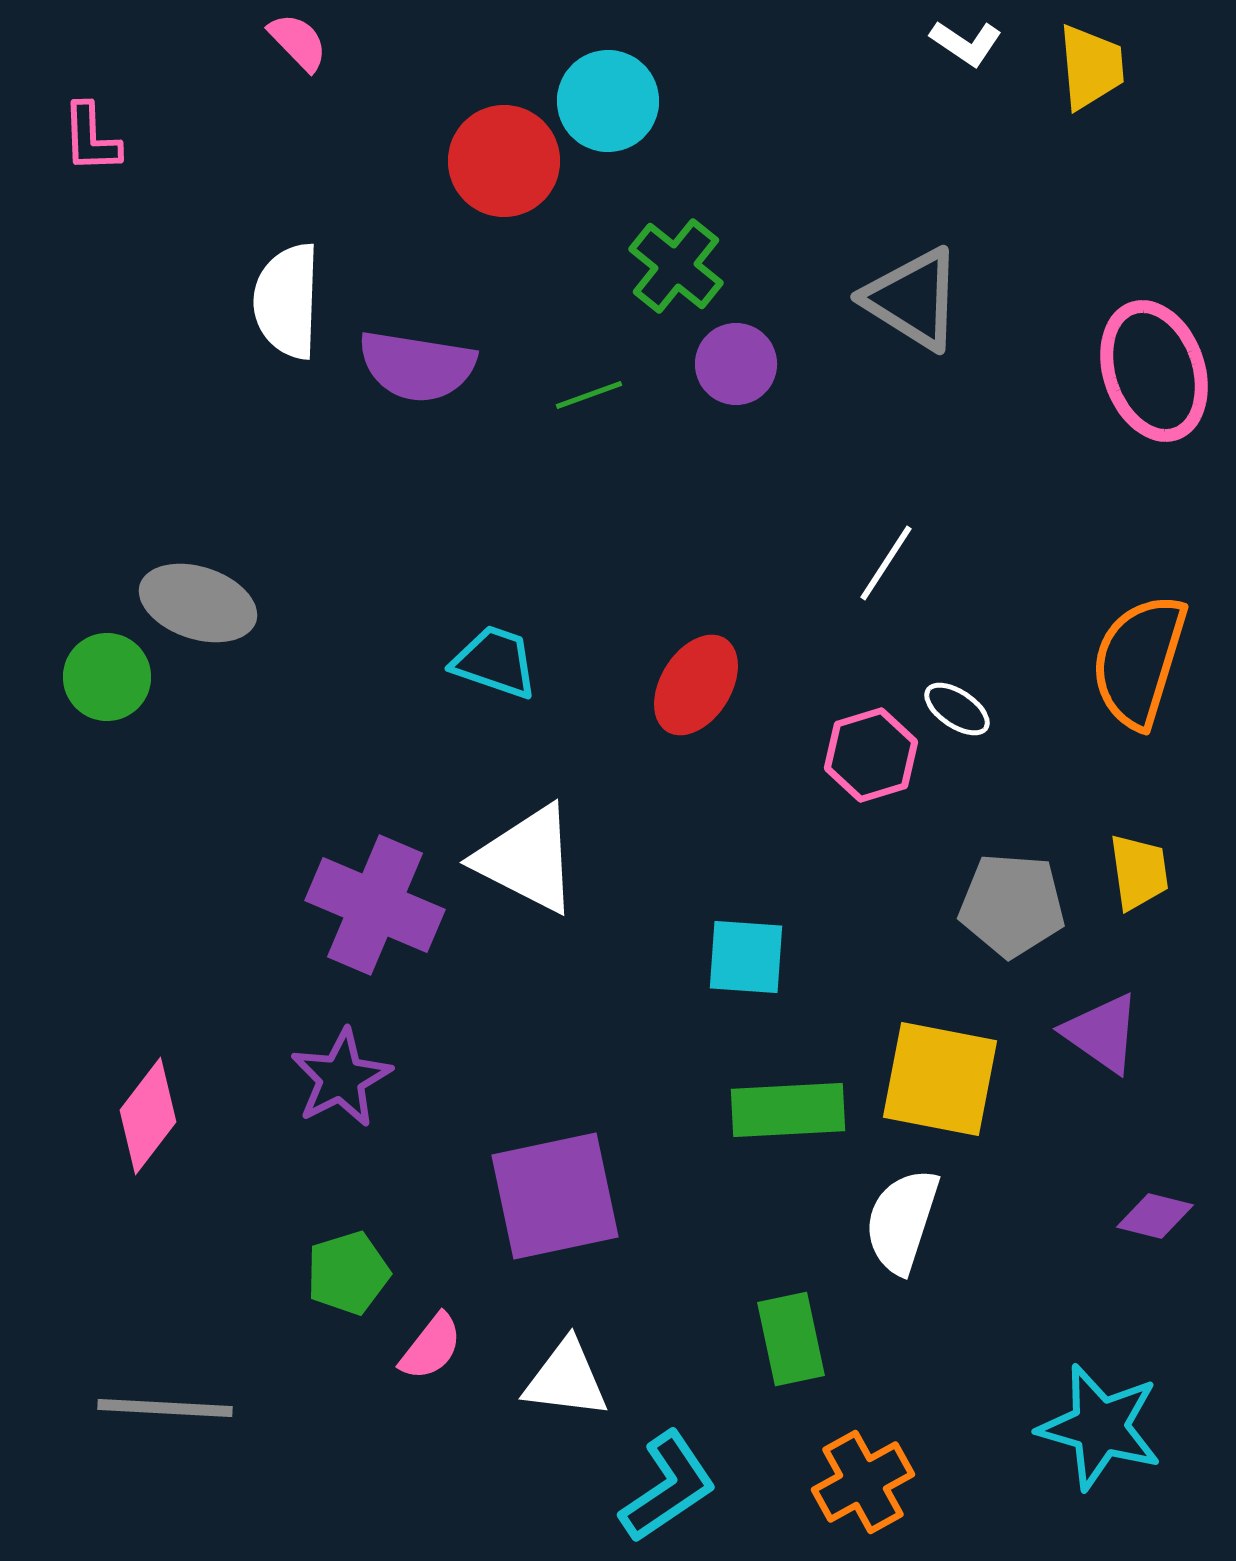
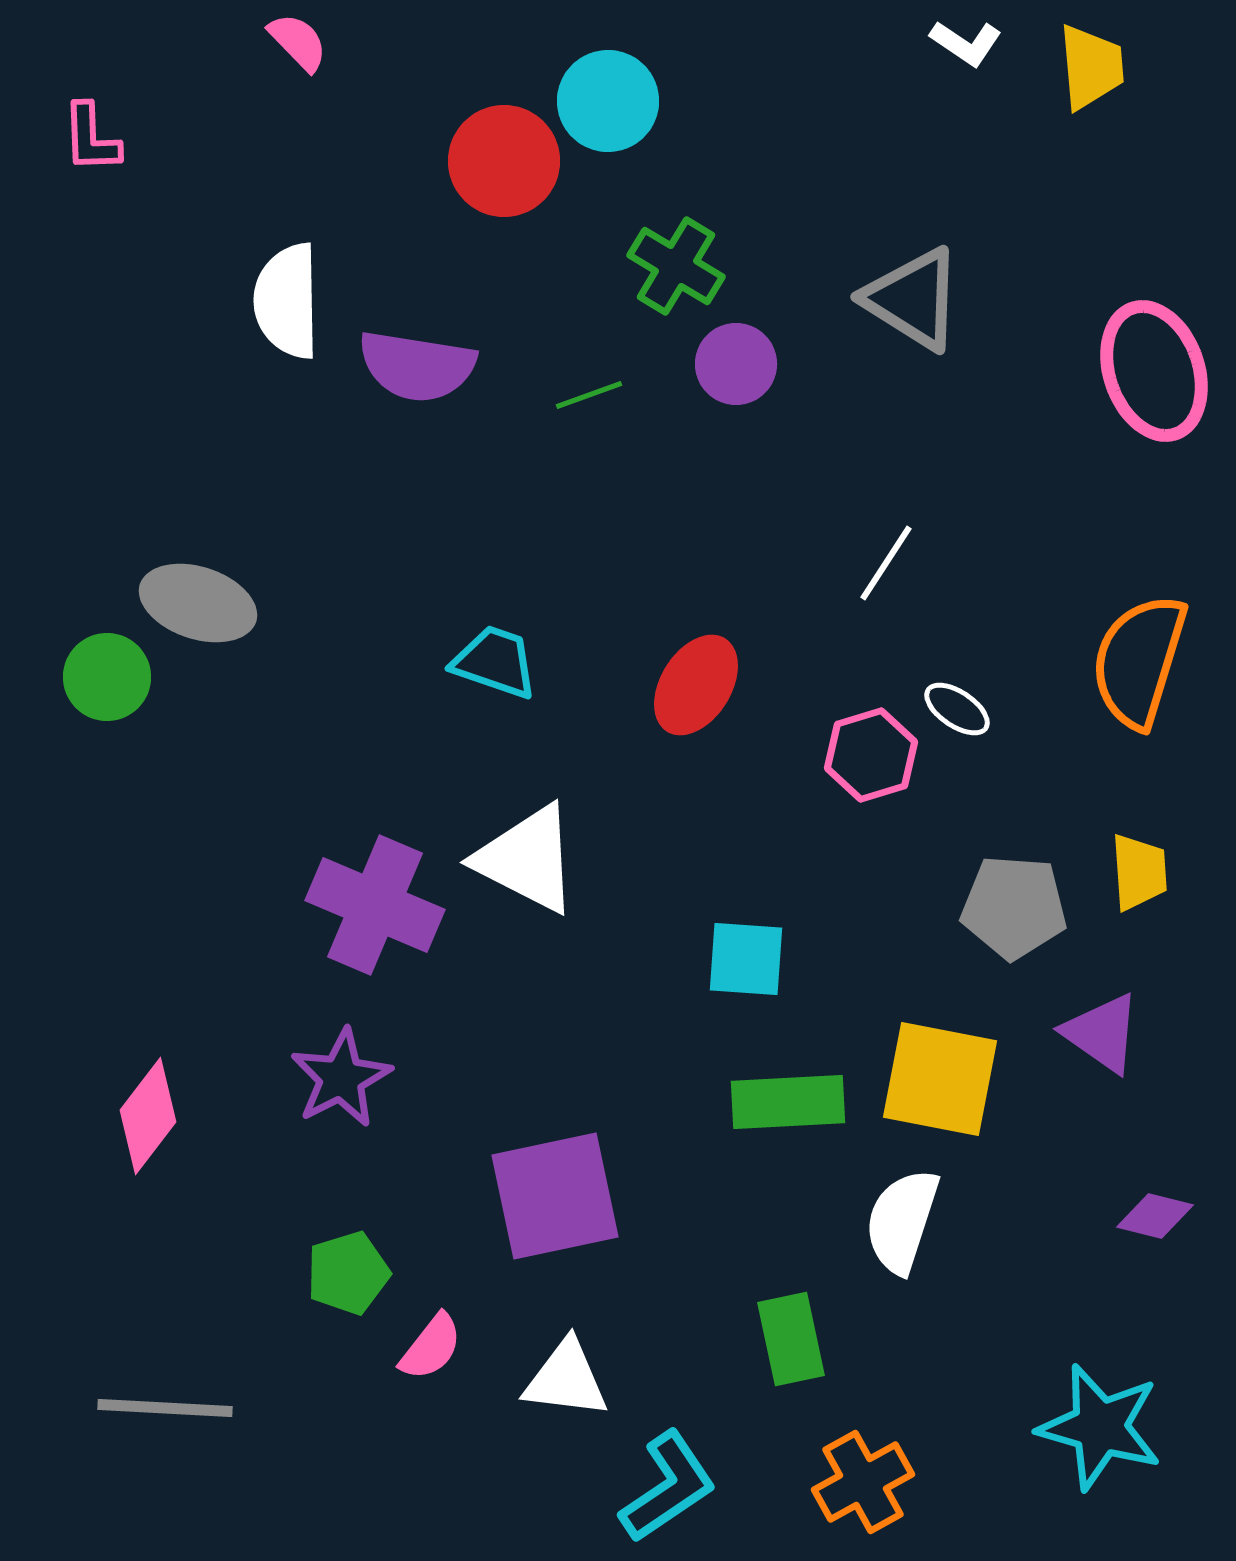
green cross at (676, 266): rotated 8 degrees counterclockwise
white semicircle at (287, 301): rotated 3 degrees counterclockwise
yellow trapezoid at (1139, 872): rotated 4 degrees clockwise
gray pentagon at (1012, 905): moved 2 px right, 2 px down
cyan square at (746, 957): moved 2 px down
green rectangle at (788, 1110): moved 8 px up
